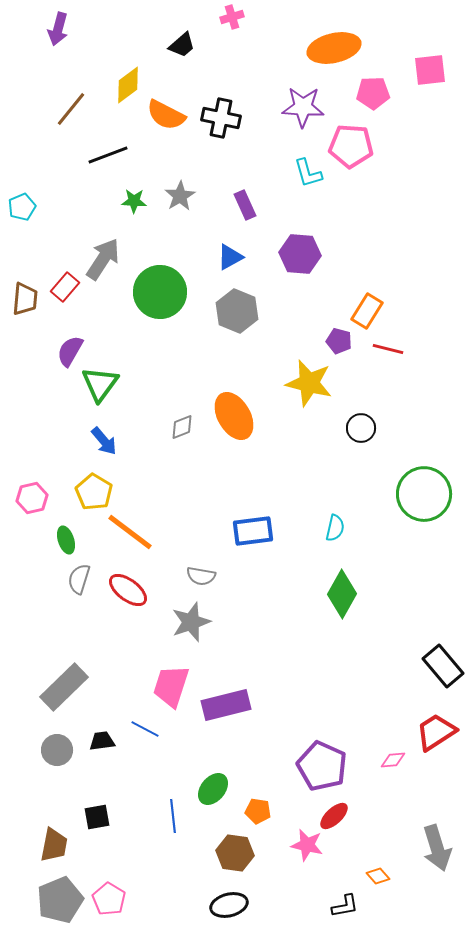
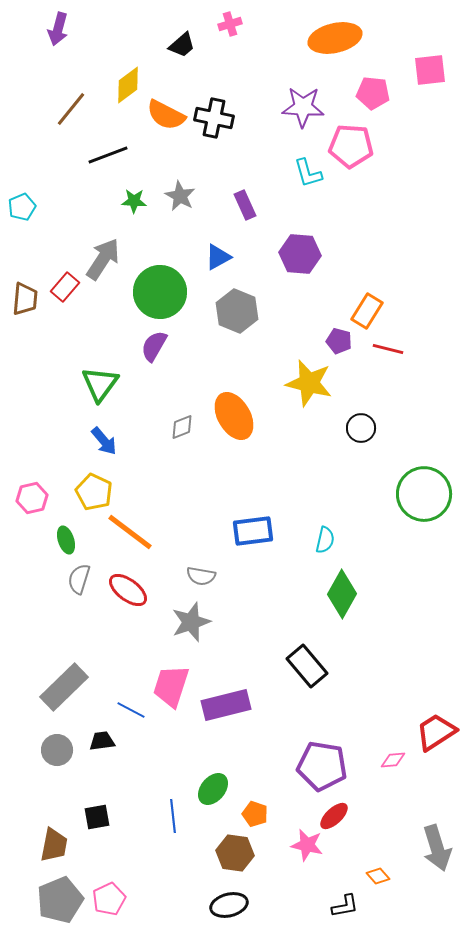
pink cross at (232, 17): moved 2 px left, 7 px down
orange ellipse at (334, 48): moved 1 px right, 10 px up
pink pentagon at (373, 93): rotated 8 degrees clockwise
black cross at (221, 118): moved 7 px left
gray star at (180, 196): rotated 12 degrees counterclockwise
blue triangle at (230, 257): moved 12 px left
purple semicircle at (70, 351): moved 84 px right, 5 px up
yellow pentagon at (94, 492): rotated 6 degrees counterclockwise
cyan semicircle at (335, 528): moved 10 px left, 12 px down
black rectangle at (443, 666): moved 136 px left
blue line at (145, 729): moved 14 px left, 19 px up
purple pentagon at (322, 766): rotated 15 degrees counterclockwise
orange pentagon at (258, 811): moved 3 px left, 3 px down; rotated 10 degrees clockwise
pink pentagon at (109, 899): rotated 16 degrees clockwise
